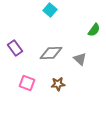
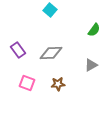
purple rectangle: moved 3 px right, 2 px down
gray triangle: moved 11 px right, 6 px down; rotated 48 degrees clockwise
